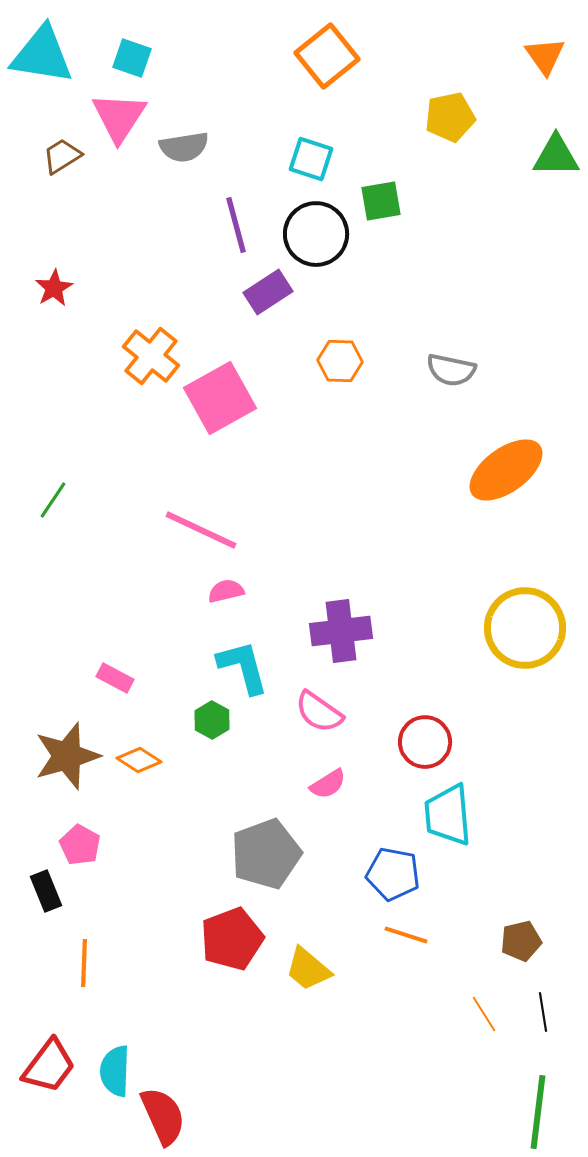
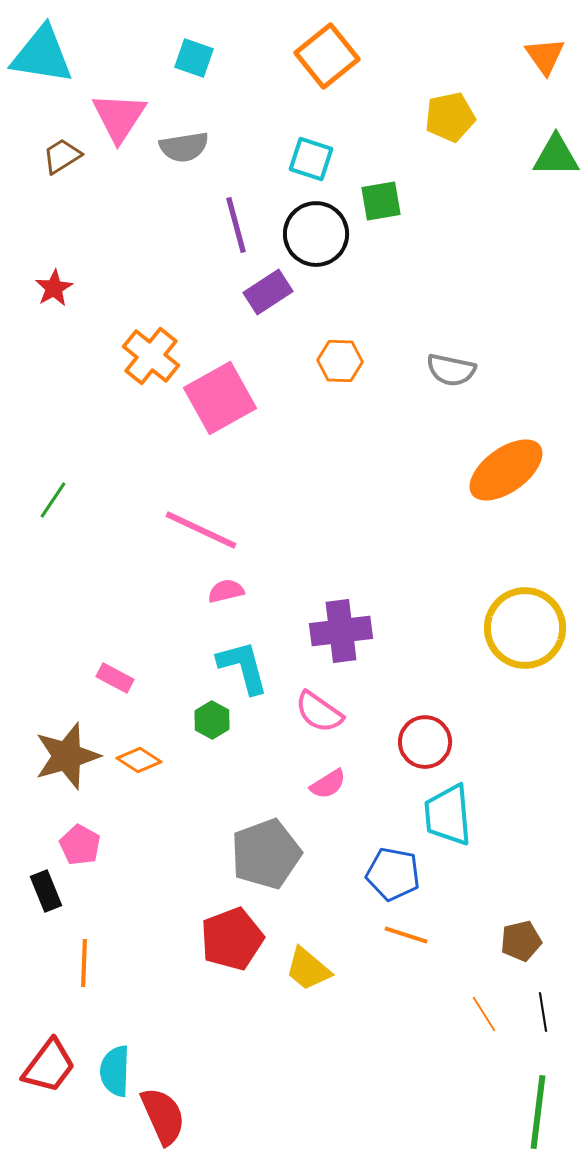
cyan square at (132, 58): moved 62 px right
